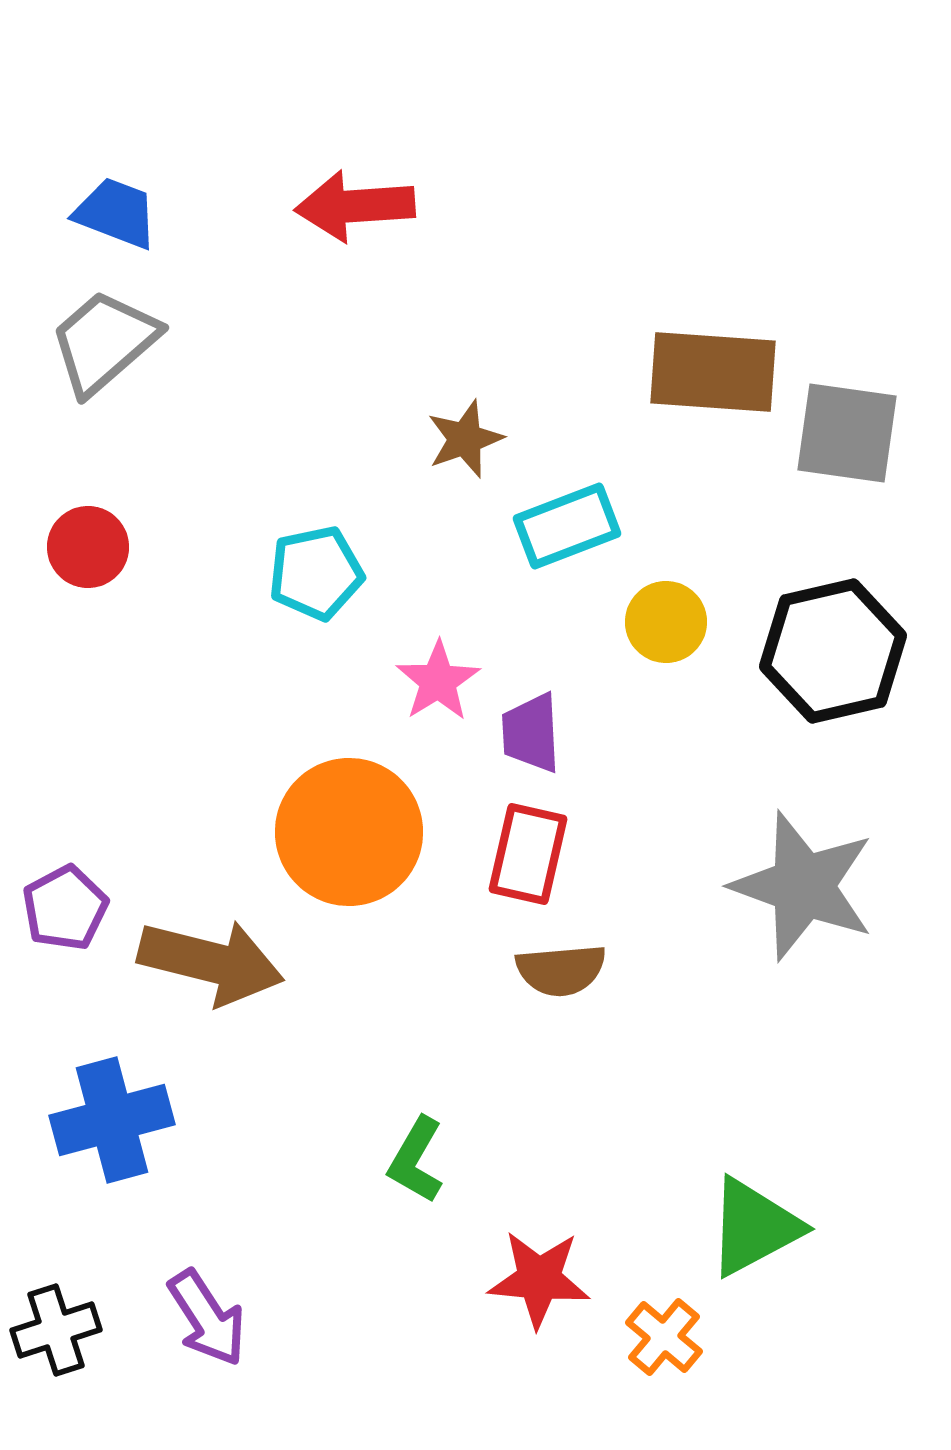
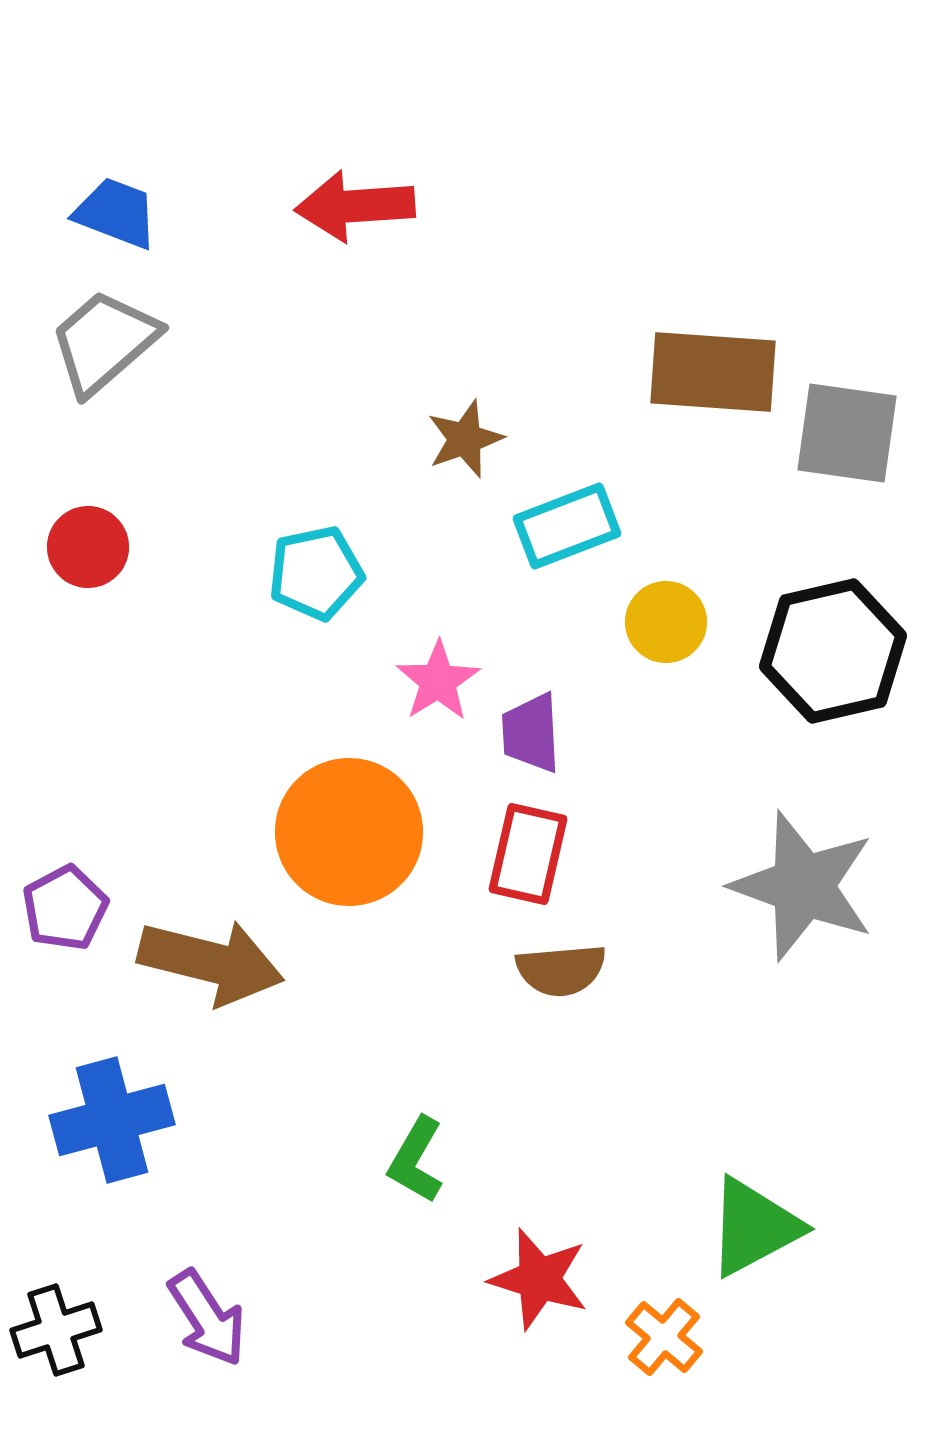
red star: rotated 12 degrees clockwise
